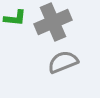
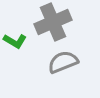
green L-shape: moved 23 px down; rotated 25 degrees clockwise
